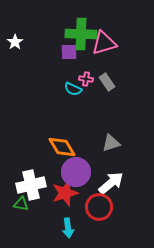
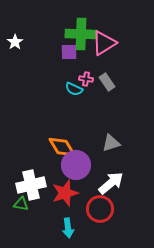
pink triangle: rotated 16 degrees counterclockwise
cyan semicircle: moved 1 px right
purple circle: moved 7 px up
red circle: moved 1 px right, 2 px down
